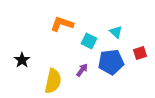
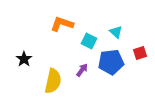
black star: moved 2 px right, 1 px up
